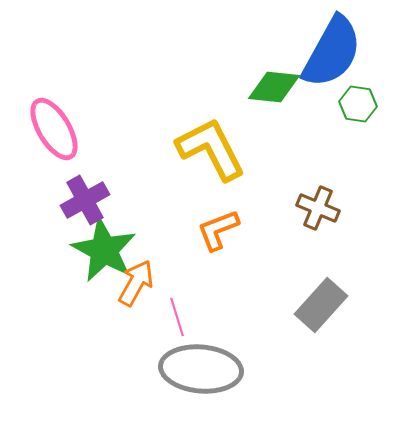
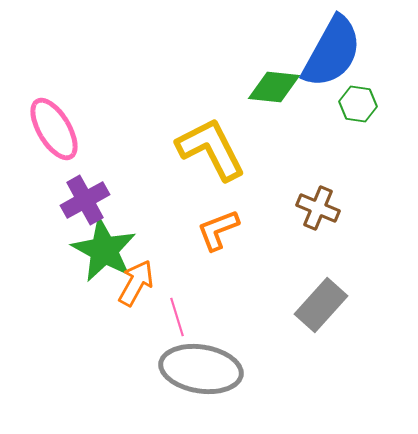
gray ellipse: rotated 4 degrees clockwise
